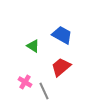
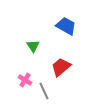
blue trapezoid: moved 4 px right, 9 px up
green triangle: rotated 24 degrees clockwise
pink cross: moved 2 px up
